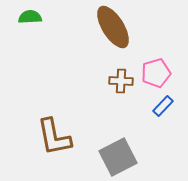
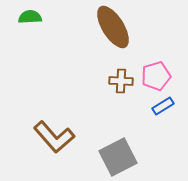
pink pentagon: moved 3 px down
blue rectangle: rotated 15 degrees clockwise
brown L-shape: rotated 30 degrees counterclockwise
